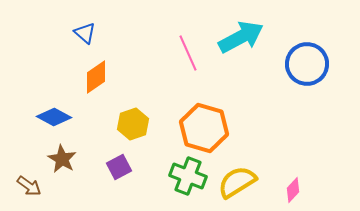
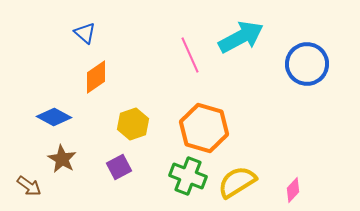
pink line: moved 2 px right, 2 px down
